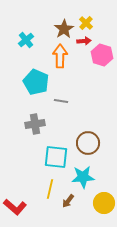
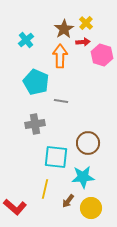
red arrow: moved 1 px left, 1 px down
yellow line: moved 5 px left
yellow circle: moved 13 px left, 5 px down
